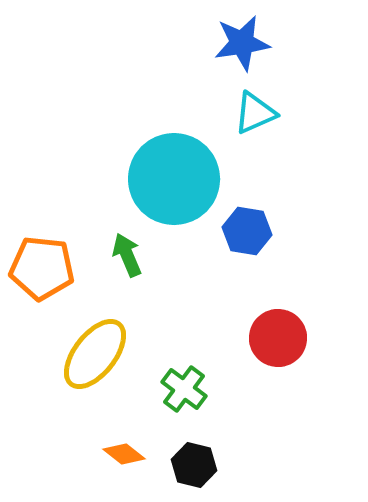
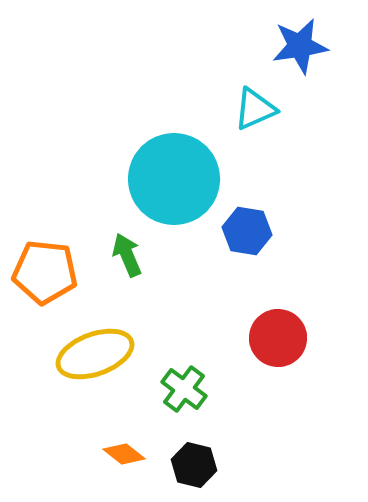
blue star: moved 58 px right, 3 px down
cyan triangle: moved 4 px up
orange pentagon: moved 3 px right, 4 px down
yellow ellipse: rotated 32 degrees clockwise
